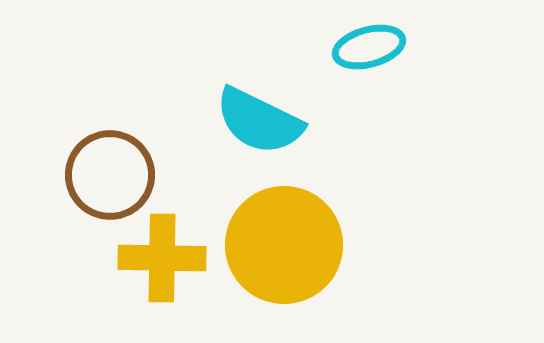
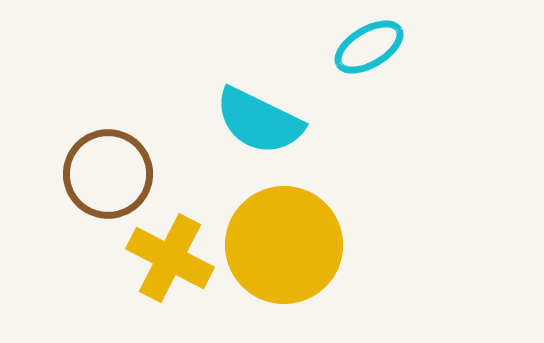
cyan ellipse: rotated 16 degrees counterclockwise
brown circle: moved 2 px left, 1 px up
yellow cross: moved 8 px right; rotated 26 degrees clockwise
